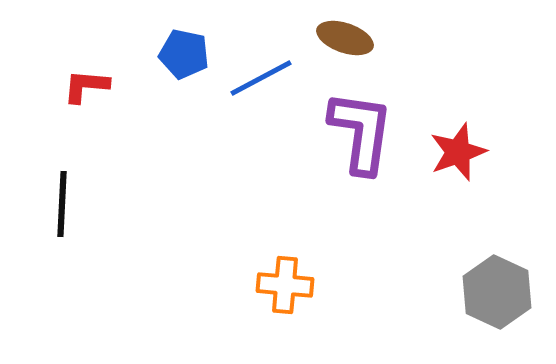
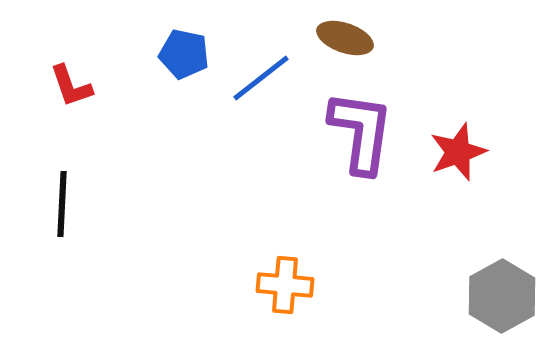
blue line: rotated 10 degrees counterclockwise
red L-shape: moved 15 px left; rotated 114 degrees counterclockwise
gray hexagon: moved 5 px right, 4 px down; rotated 6 degrees clockwise
